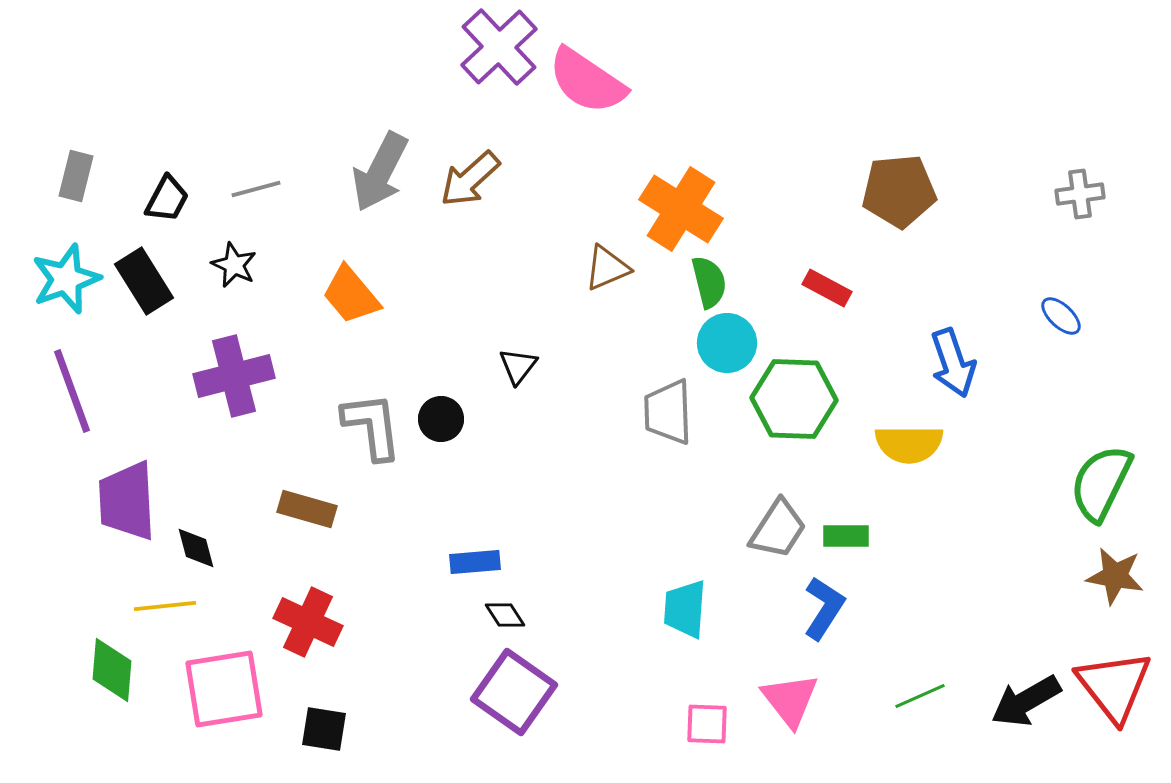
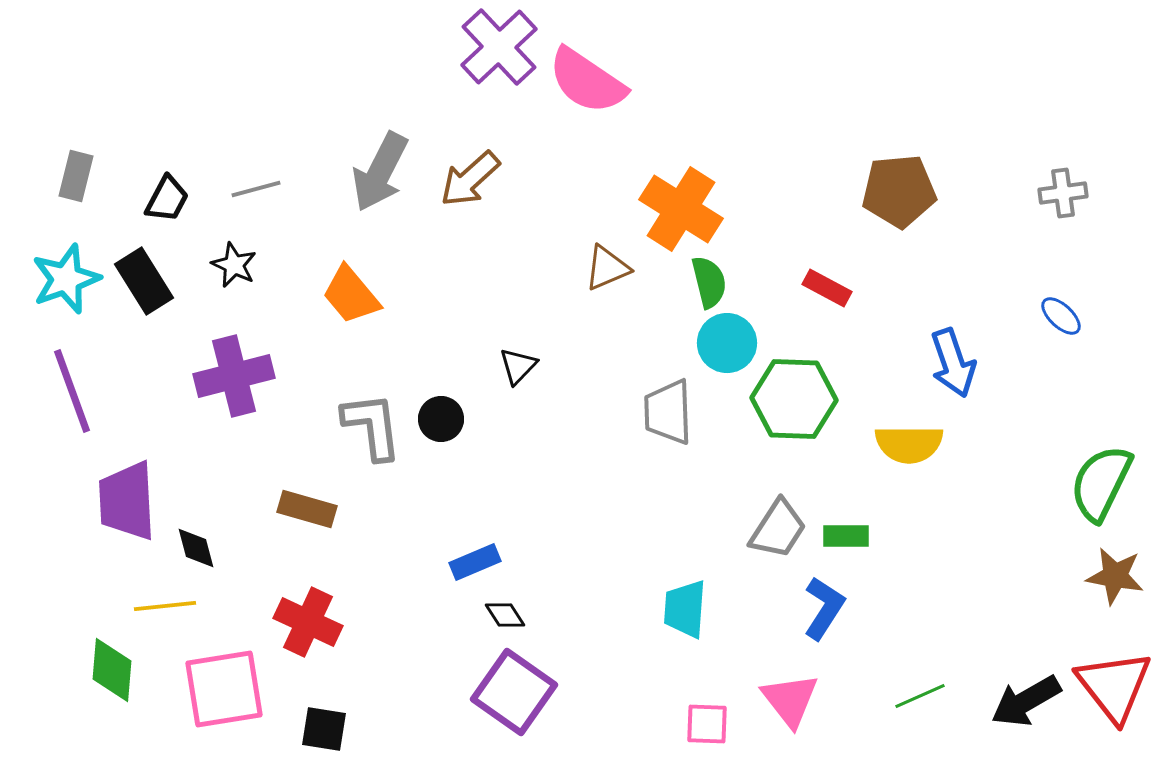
gray cross at (1080, 194): moved 17 px left, 1 px up
black triangle at (518, 366): rotated 6 degrees clockwise
blue rectangle at (475, 562): rotated 18 degrees counterclockwise
